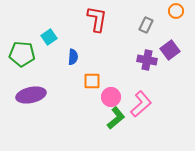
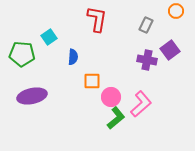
purple ellipse: moved 1 px right, 1 px down
